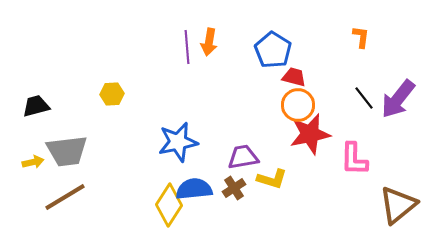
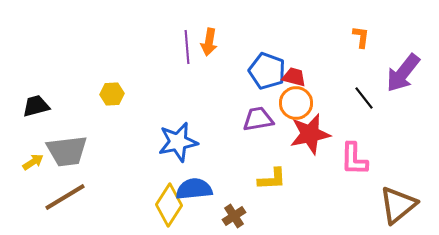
blue pentagon: moved 6 px left, 21 px down; rotated 12 degrees counterclockwise
purple arrow: moved 5 px right, 26 px up
orange circle: moved 2 px left, 2 px up
purple trapezoid: moved 15 px right, 38 px up
yellow arrow: rotated 20 degrees counterclockwise
yellow L-shape: rotated 20 degrees counterclockwise
brown cross: moved 28 px down
